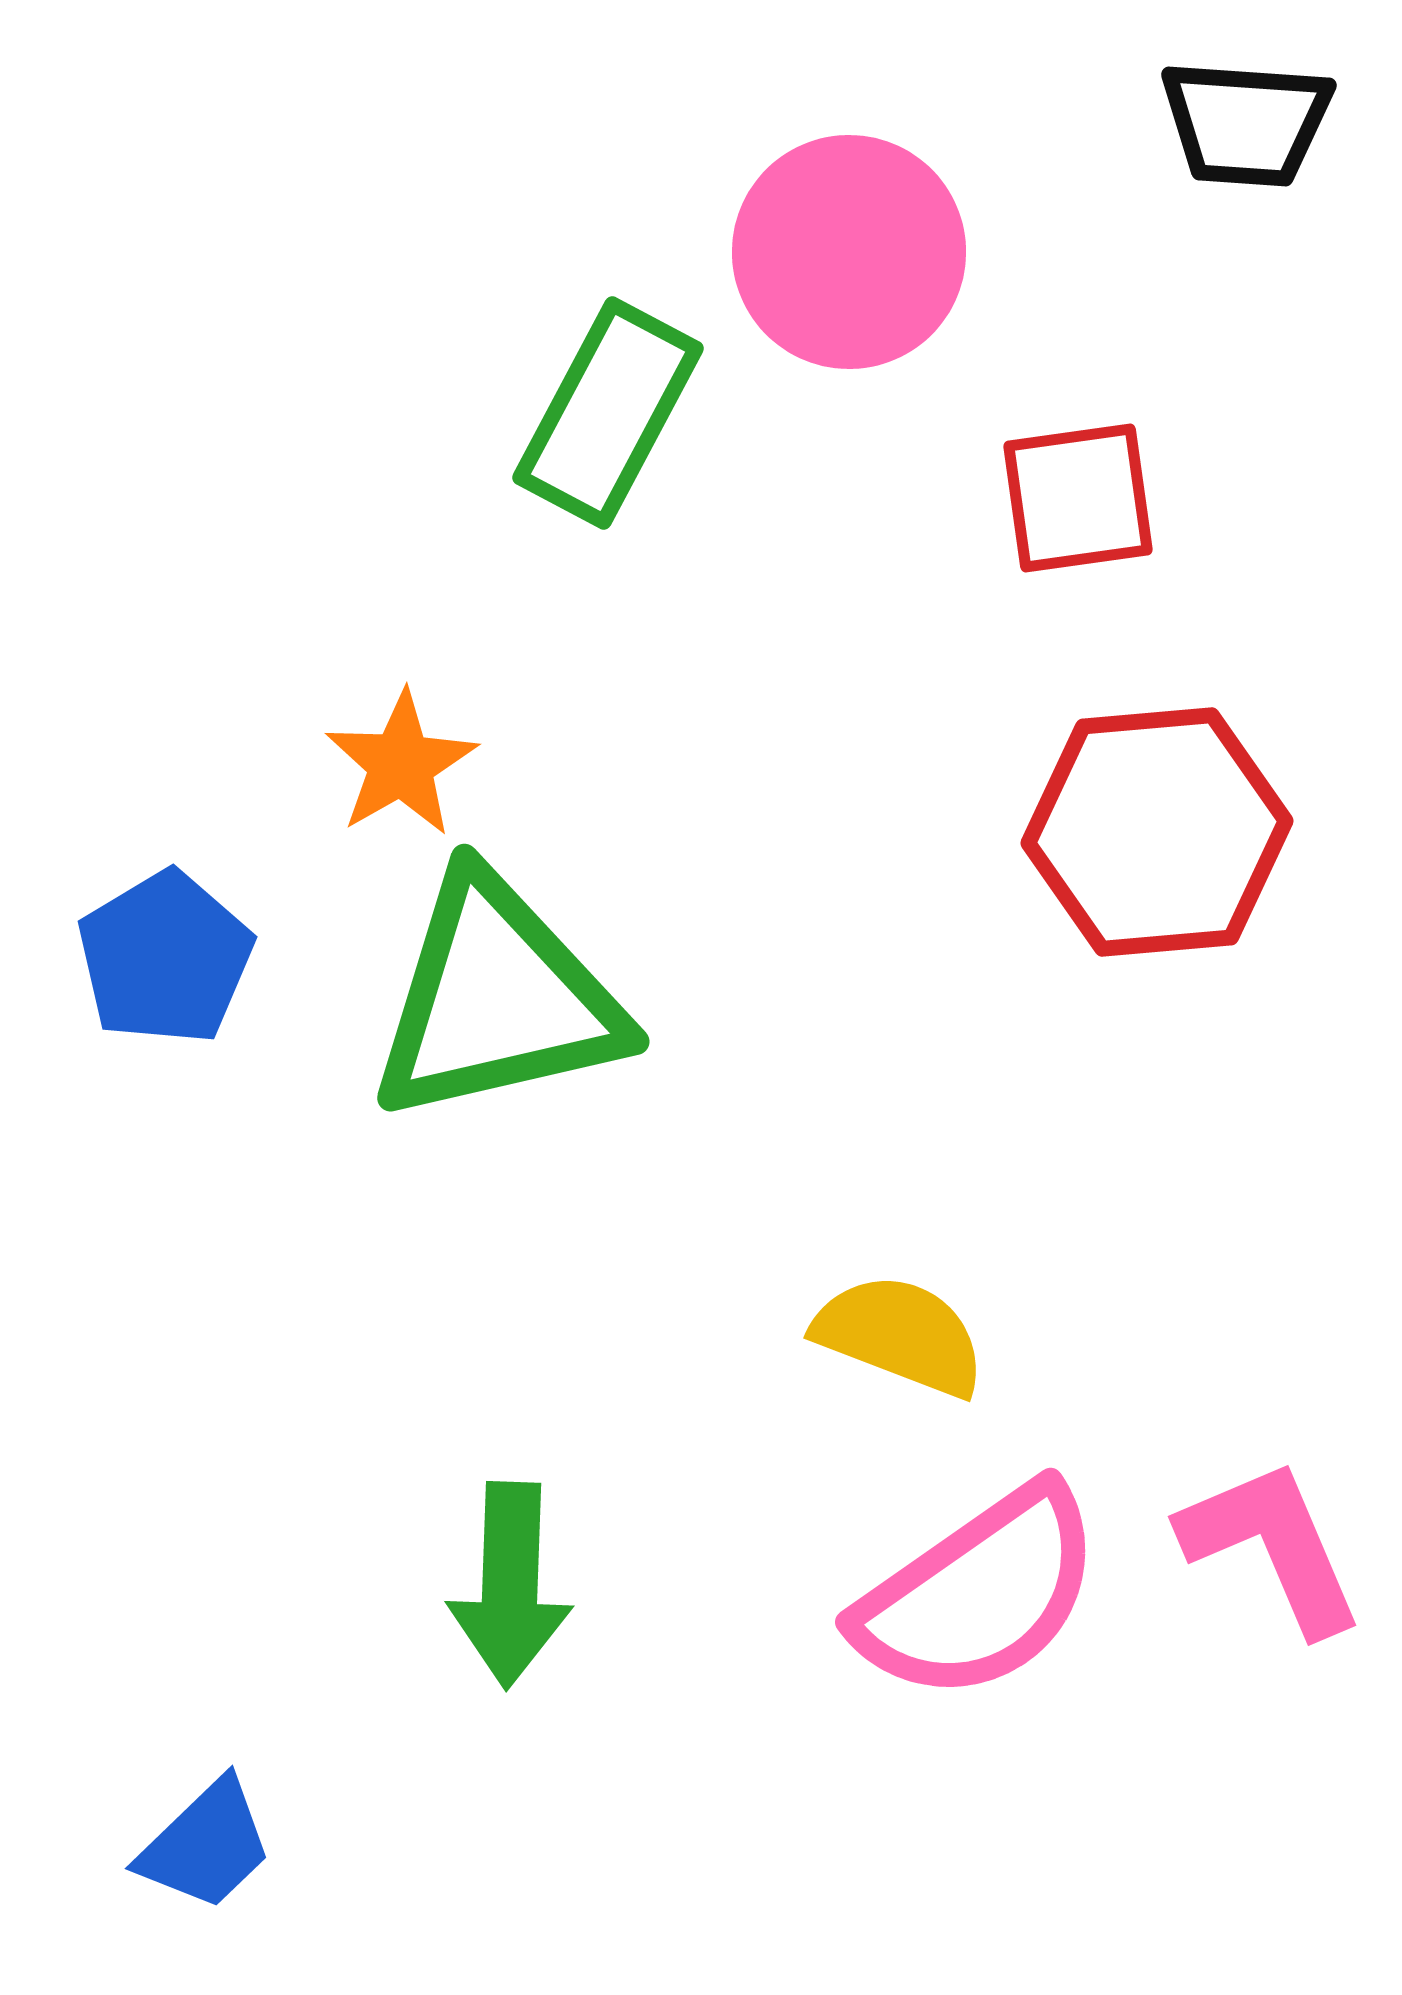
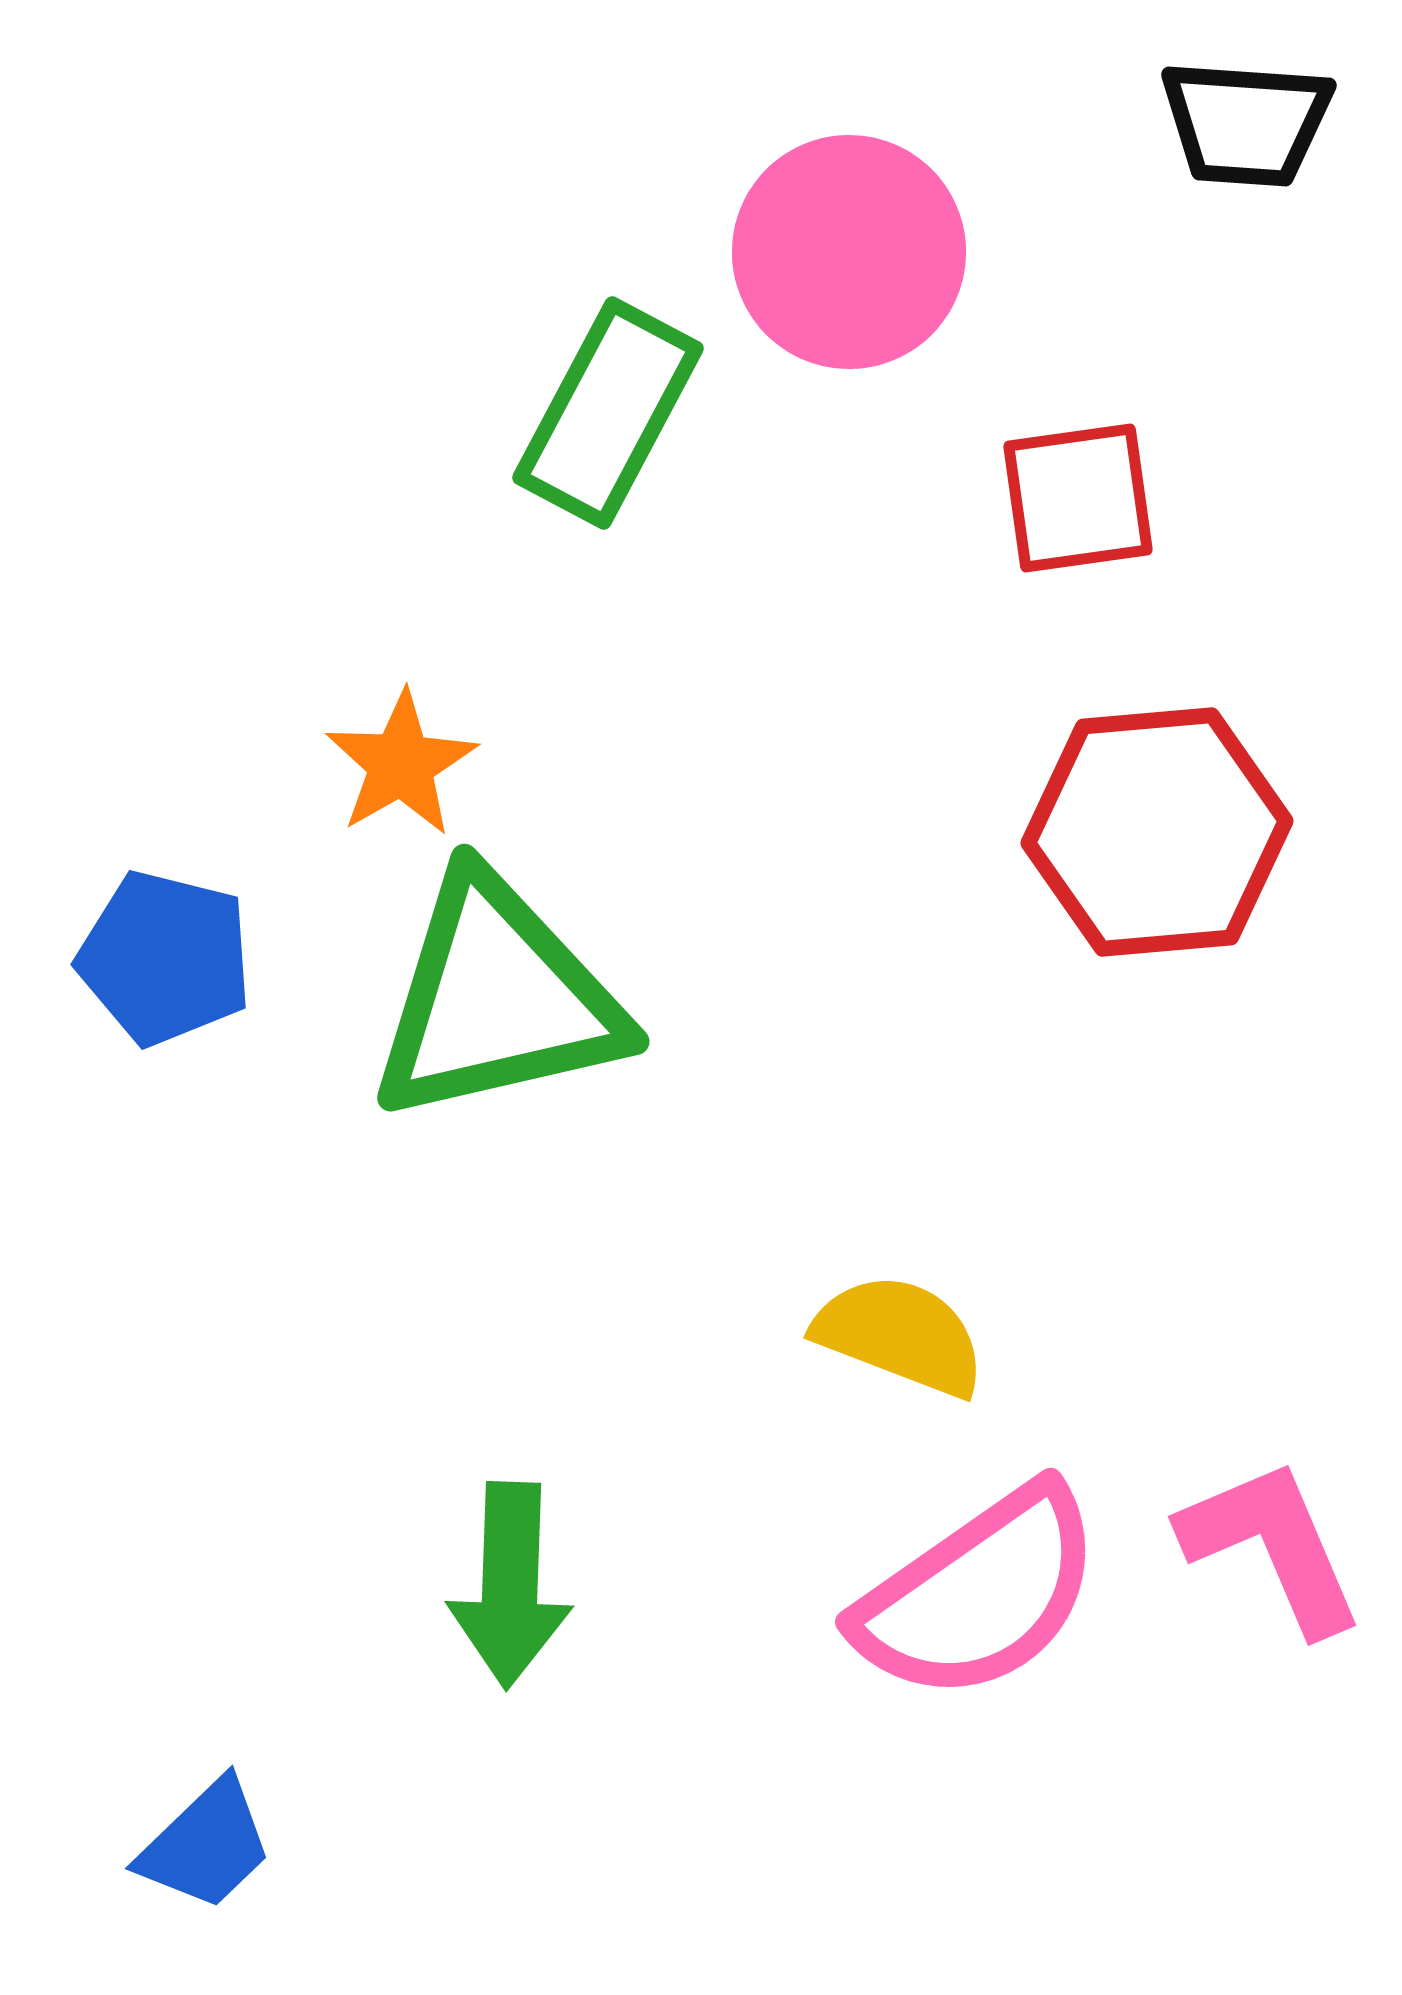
blue pentagon: rotated 27 degrees counterclockwise
